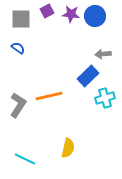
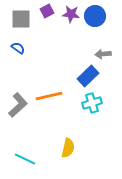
cyan cross: moved 13 px left, 5 px down
gray L-shape: rotated 15 degrees clockwise
